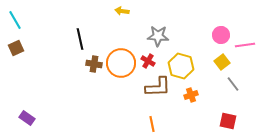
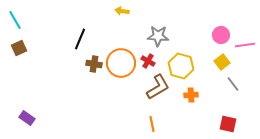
black line: rotated 35 degrees clockwise
brown square: moved 3 px right
brown L-shape: rotated 28 degrees counterclockwise
orange cross: rotated 16 degrees clockwise
red square: moved 3 px down
